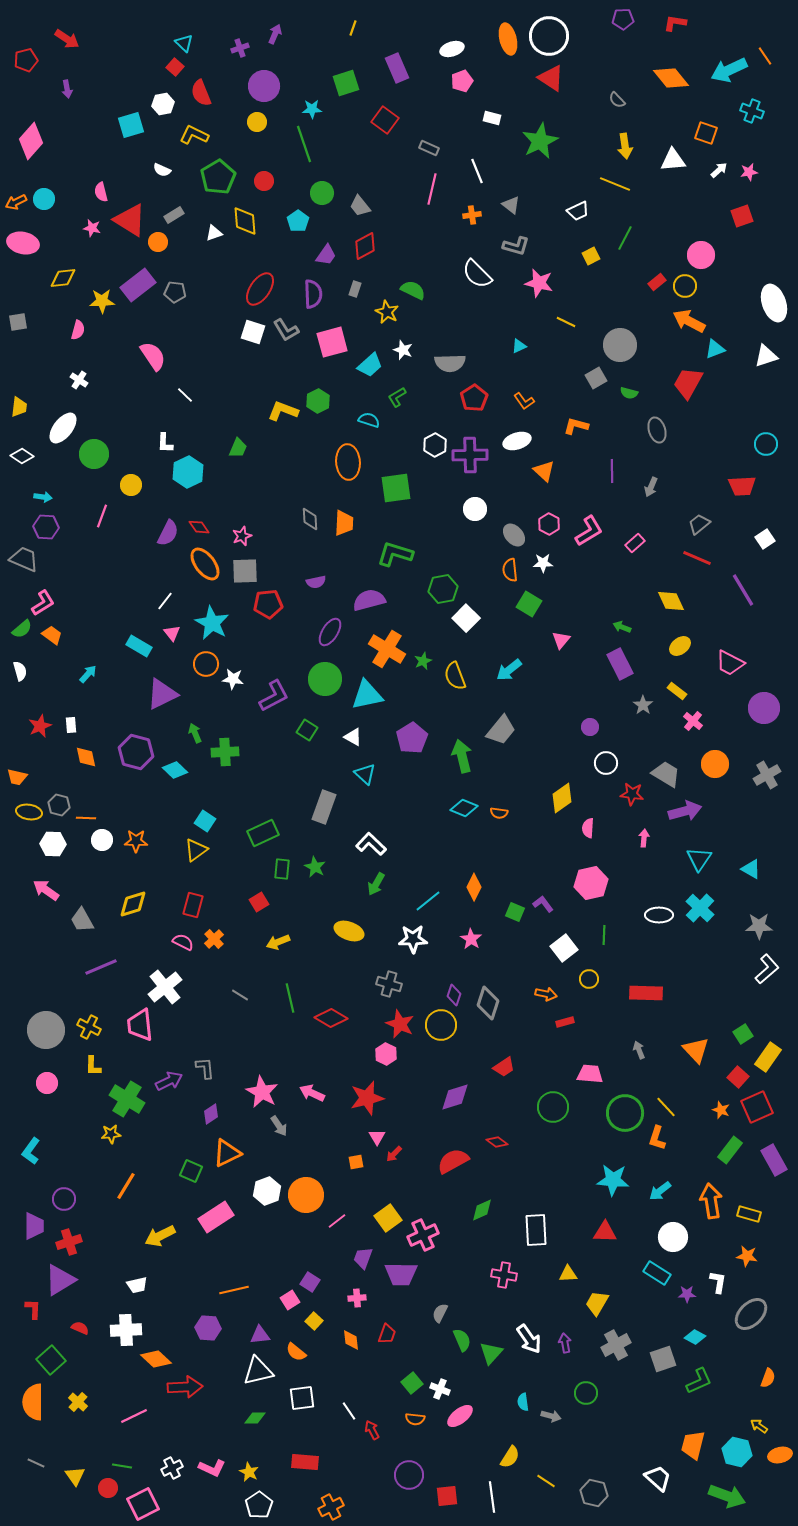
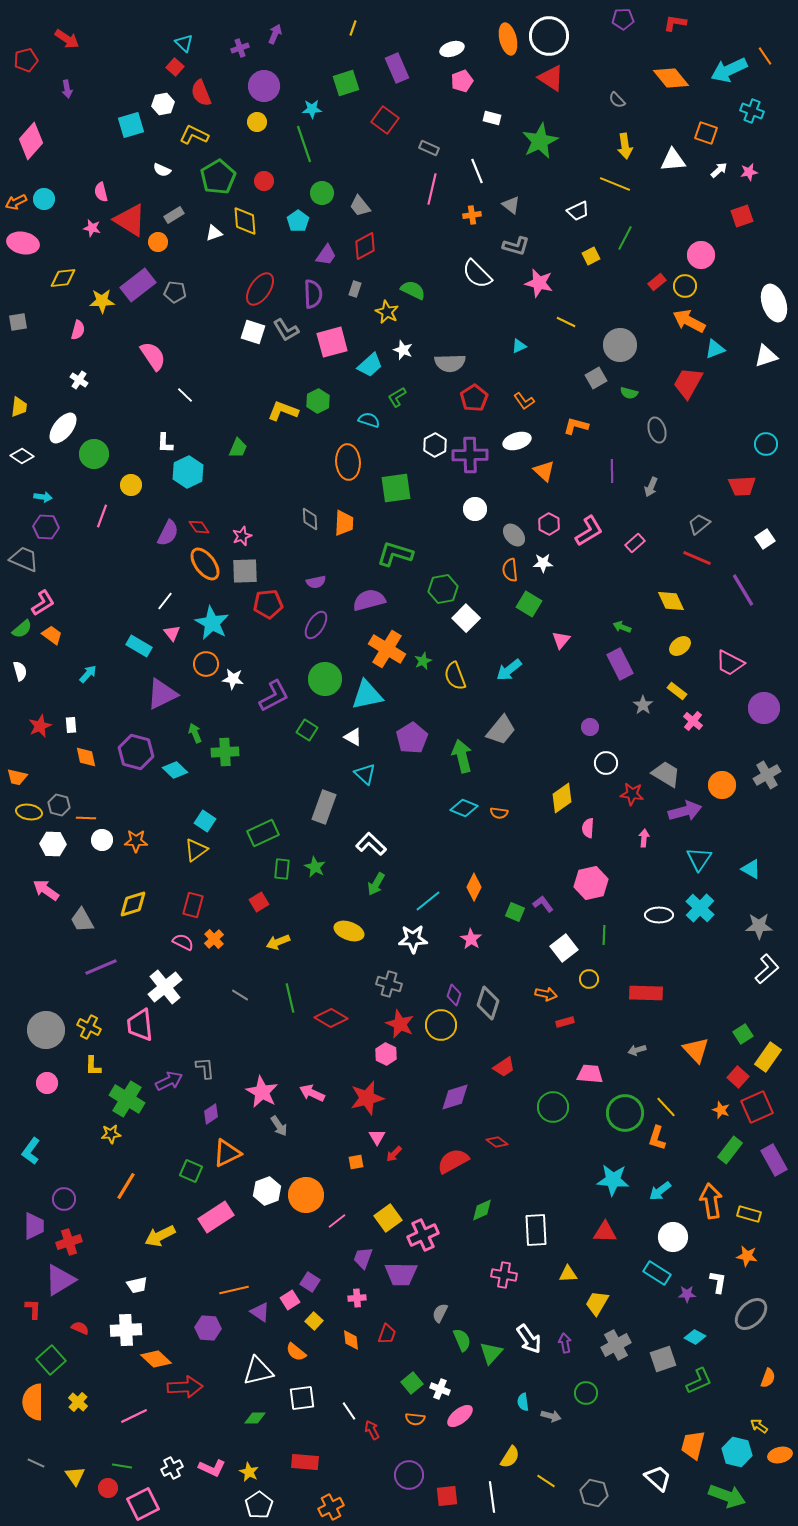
purple ellipse at (330, 632): moved 14 px left, 7 px up
orange circle at (715, 764): moved 7 px right, 21 px down
gray arrow at (639, 1050): moved 2 px left; rotated 84 degrees counterclockwise
purple triangle at (260, 1335): moved 23 px up; rotated 40 degrees clockwise
